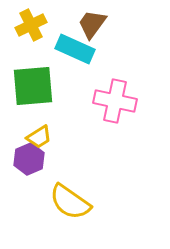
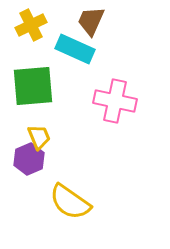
brown trapezoid: moved 1 px left, 3 px up; rotated 12 degrees counterclockwise
yellow trapezoid: rotated 80 degrees counterclockwise
